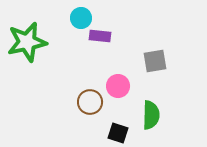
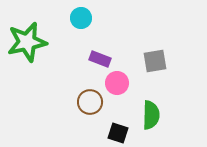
purple rectangle: moved 23 px down; rotated 15 degrees clockwise
pink circle: moved 1 px left, 3 px up
